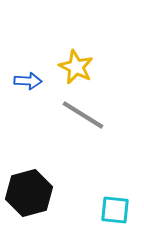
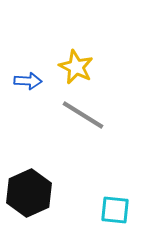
black hexagon: rotated 9 degrees counterclockwise
